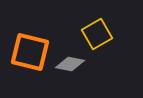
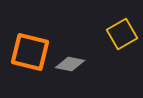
yellow square: moved 25 px right
